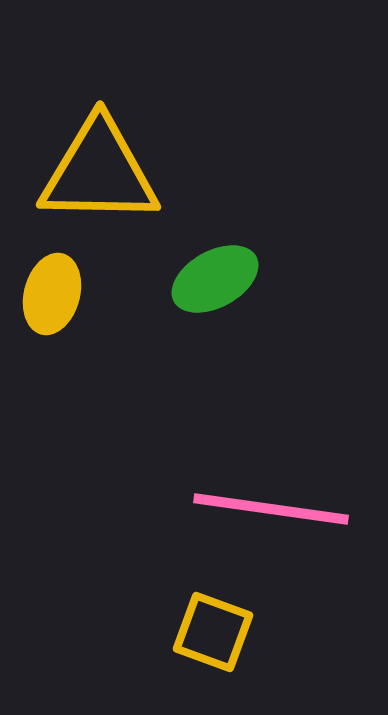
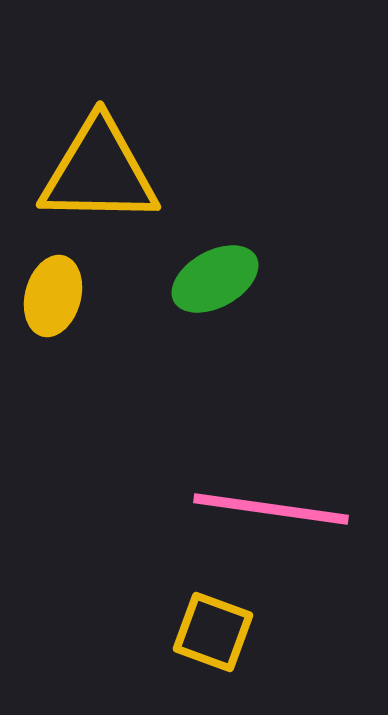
yellow ellipse: moved 1 px right, 2 px down
